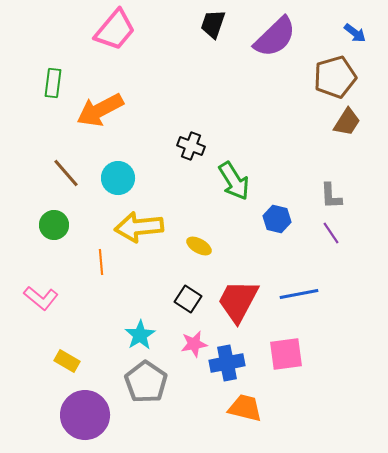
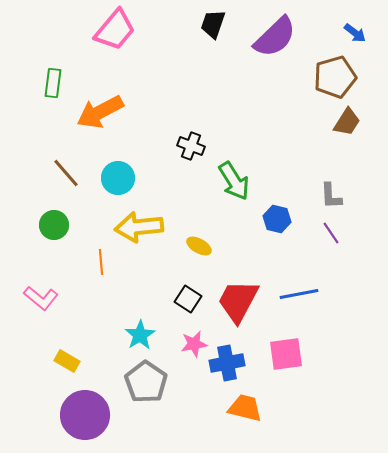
orange arrow: moved 2 px down
